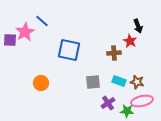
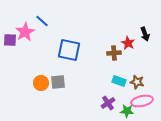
black arrow: moved 7 px right, 8 px down
red star: moved 2 px left, 2 px down
gray square: moved 35 px left
